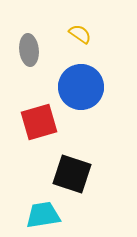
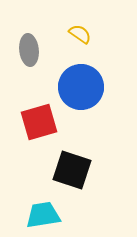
black square: moved 4 px up
